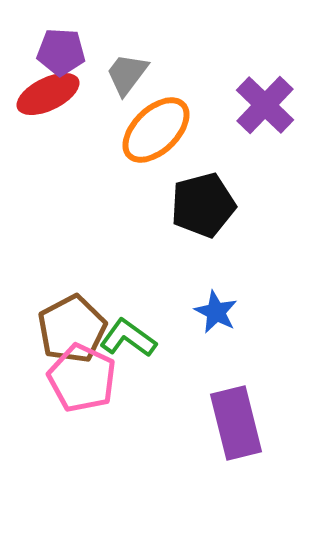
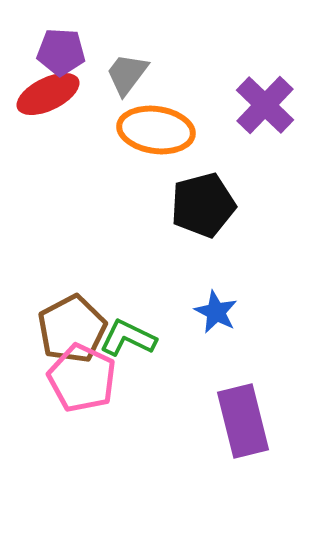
orange ellipse: rotated 52 degrees clockwise
green L-shape: rotated 10 degrees counterclockwise
purple rectangle: moved 7 px right, 2 px up
